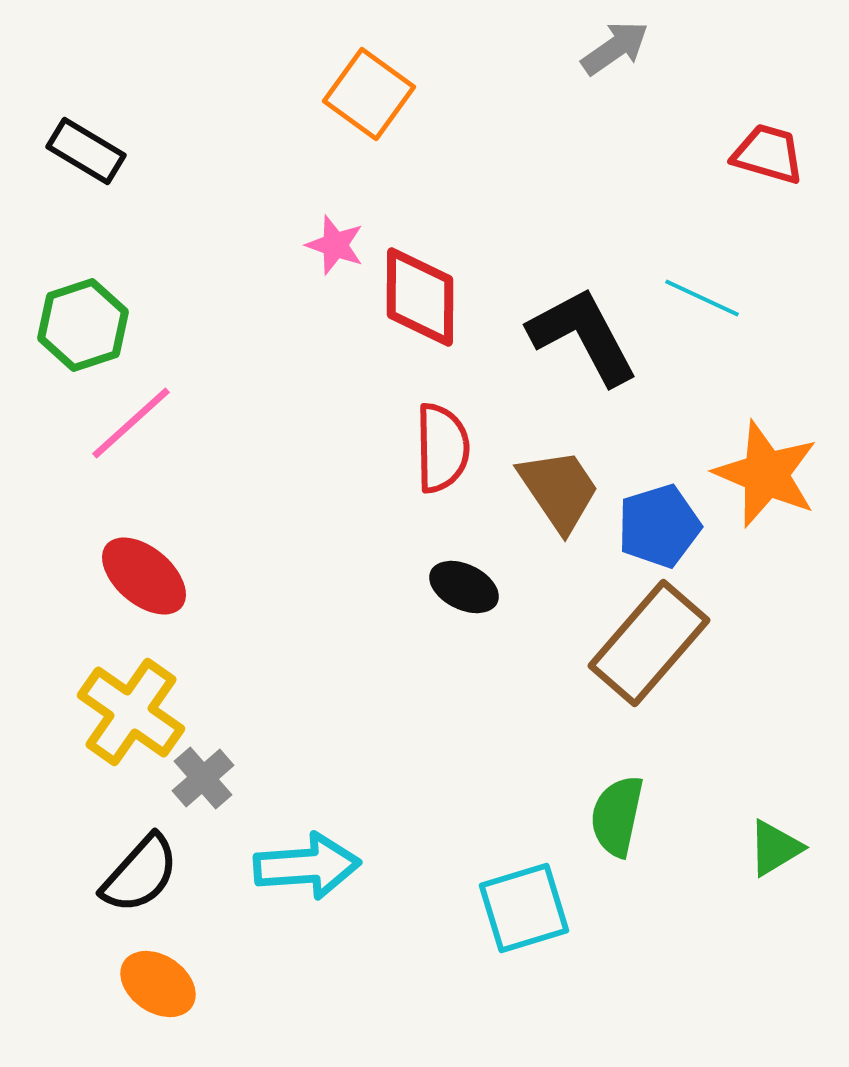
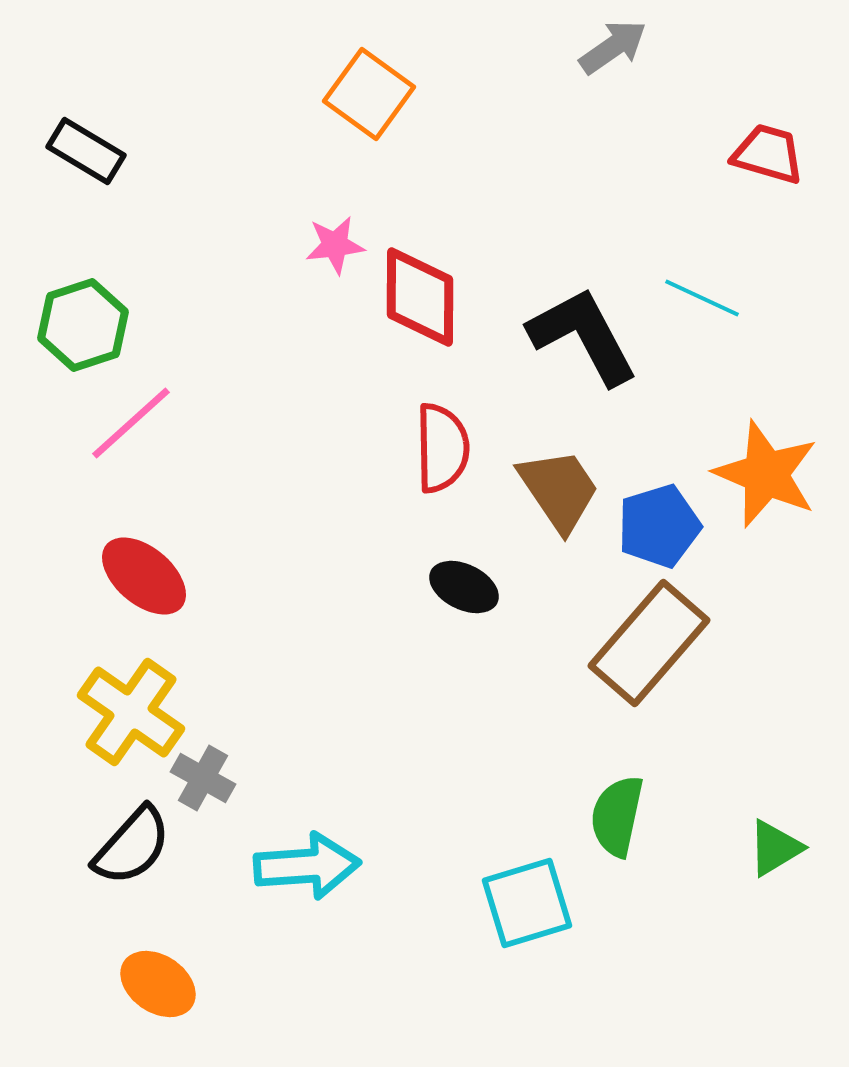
gray arrow: moved 2 px left, 1 px up
pink star: rotated 26 degrees counterclockwise
gray cross: rotated 20 degrees counterclockwise
black semicircle: moved 8 px left, 28 px up
cyan square: moved 3 px right, 5 px up
